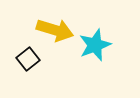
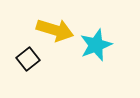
cyan star: moved 1 px right
